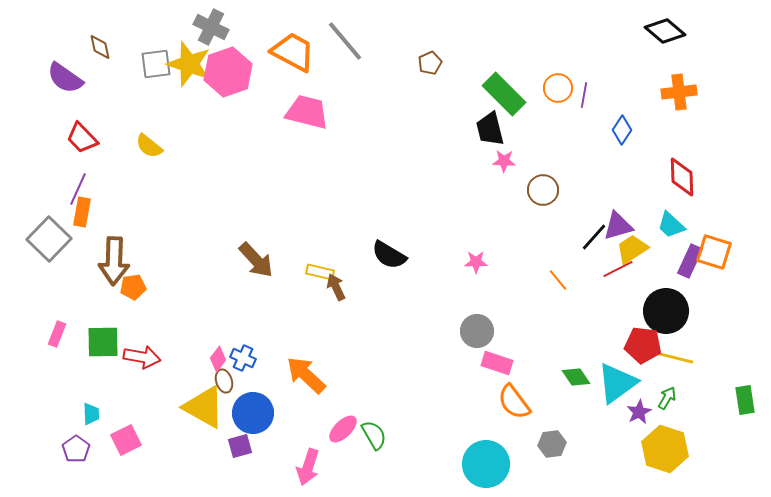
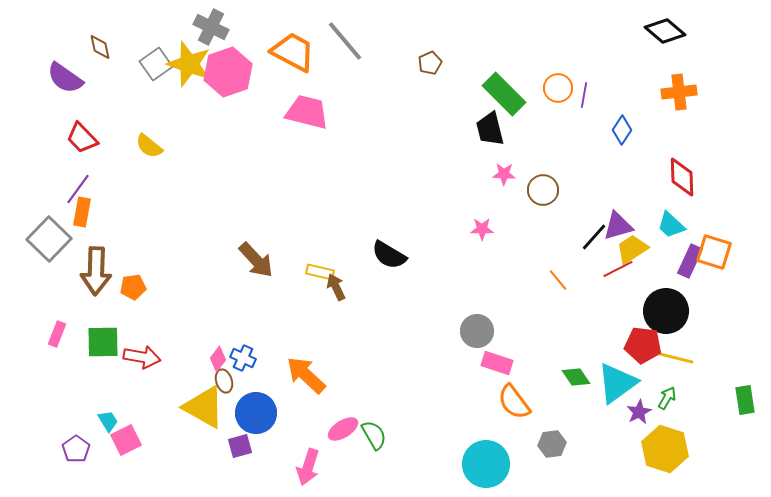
gray square at (156, 64): rotated 28 degrees counterclockwise
pink star at (504, 161): moved 13 px down
purple line at (78, 189): rotated 12 degrees clockwise
brown arrow at (114, 261): moved 18 px left, 10 px down
pink star at (476, 262): moved 6 px right, 33 px up
blue circle at (253, 413): moved 3 px right
cyan trapezoid at (91, 414): moved 17 px right, 7 px down; rotated 30 degrees counterclockwise
pink ellipse at (343, 429): rotated 12 degrees clockwise
